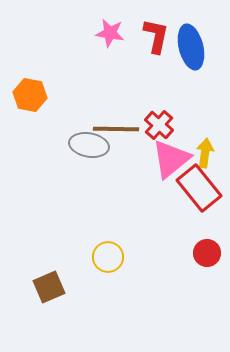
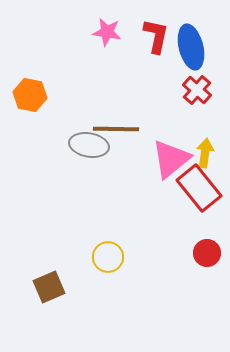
pink star: moved 3 px left, 1 px up
red cross: moved 38 px right, 35 px up
